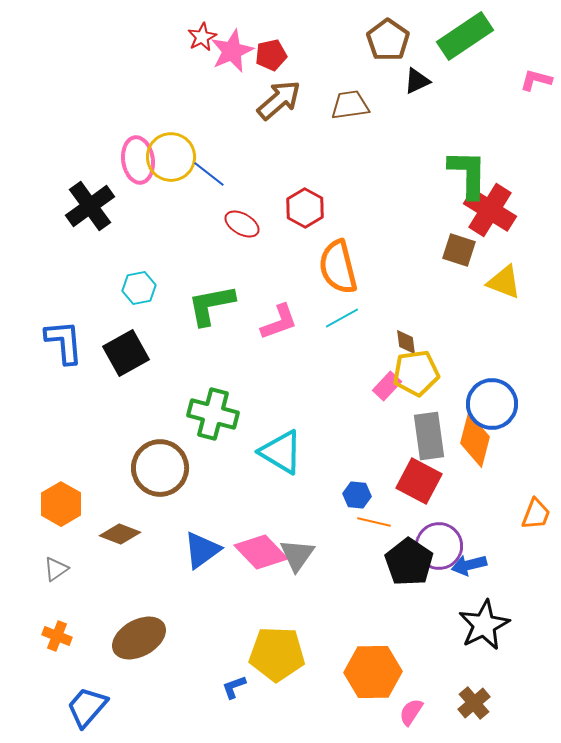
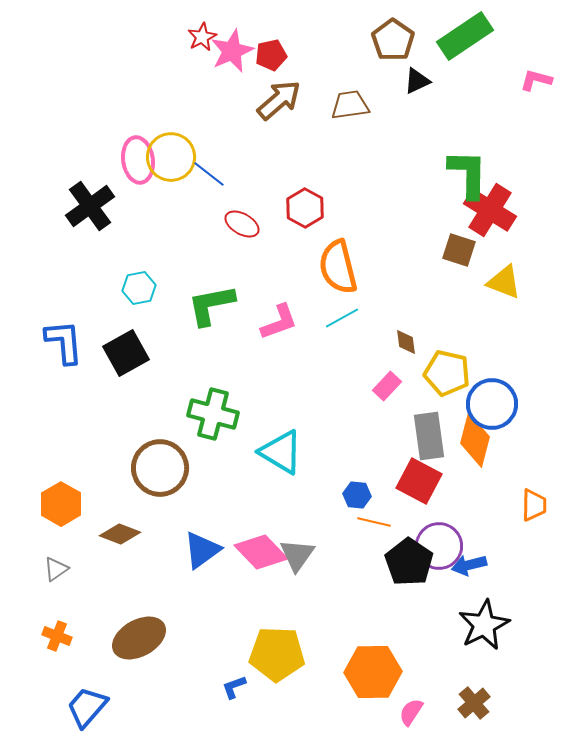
brown pentagon at (388, 40): moved 5 px right
yellow pentagon at (416, 373): moved 31 px right; rotated 21 degrees clockwise
orange trapezoid at (536, 514): moved 2 px left, 9 px up; rotated 20 degrees counterclockwise
